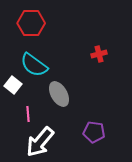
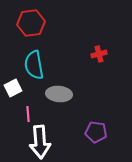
red hexagon: rotated 8 degrees counterclockwise
cyan semicircle: rotated 44 degrees clockwise
white square: moved 3 px down; rotated 24 degrees clockwise
gray ellipse: rotated 55 degrees counterclockwise
purple pentagon: moved 2 px right
white arrow: rotated 44 degrees counterclockwise
